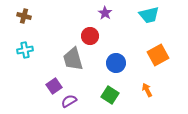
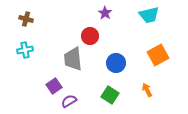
brown cross: moved 2 px right, 3 px down
gray trapezoid: rotated 10 degrees clockwise
